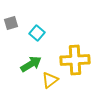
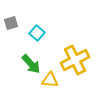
yellow cross: rotated 24 degrees counterclockwise
green arrow: rotated 80 degrees clockwise
yellow triangle: rotated 42 degrees clockwise
